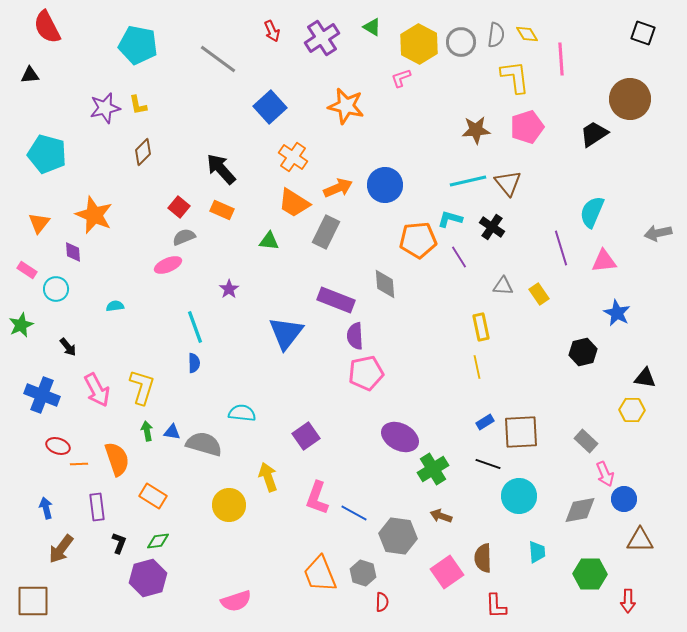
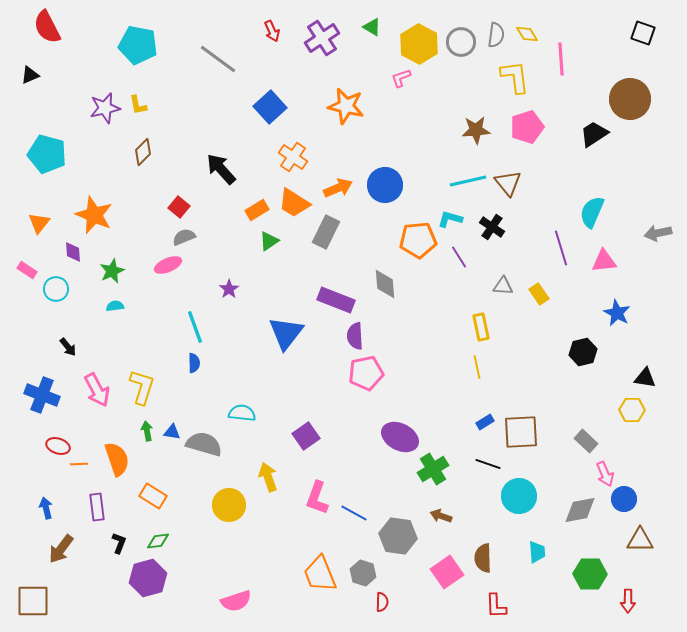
black triangle at (30, 75): rotated 18 degrees counterclockwise
orange rectangle at (222, 210): moved 35 px right; rotated 55 degrees counterclockwise
green triangle at (269, 241): rotated 40 degrees counterclockwise
green star at (21, 325): moved 91 px right, 54 px up
